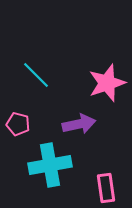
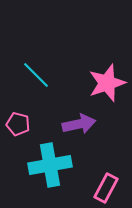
pink rectangle: rotated 36 degrees clockwise
